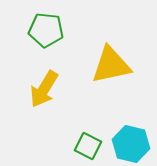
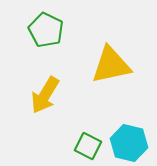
green pentagon: rotated 20 degrees clockwise
yellow arrow: moved 1 px right, 6 px down
cyan hexagon: moved 2 px left, 1 px up
